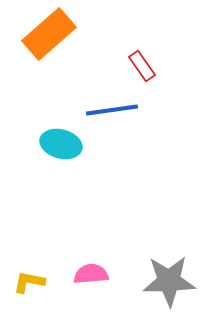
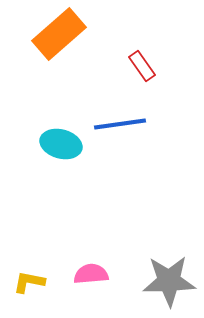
orange rectangle: moved 10 px right
blue line: moved 8 px right, 14 px down
